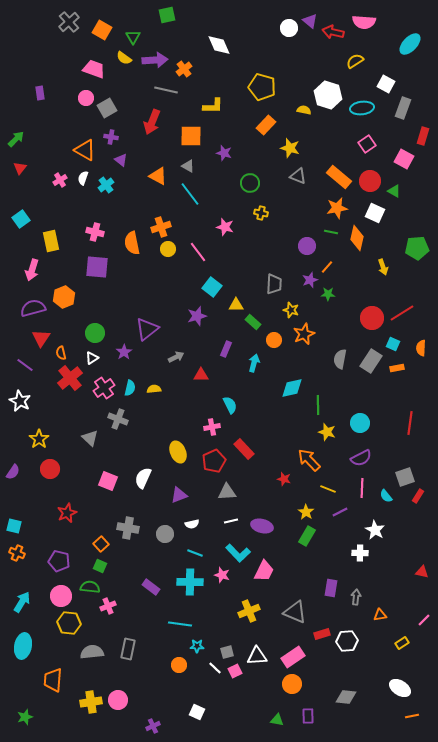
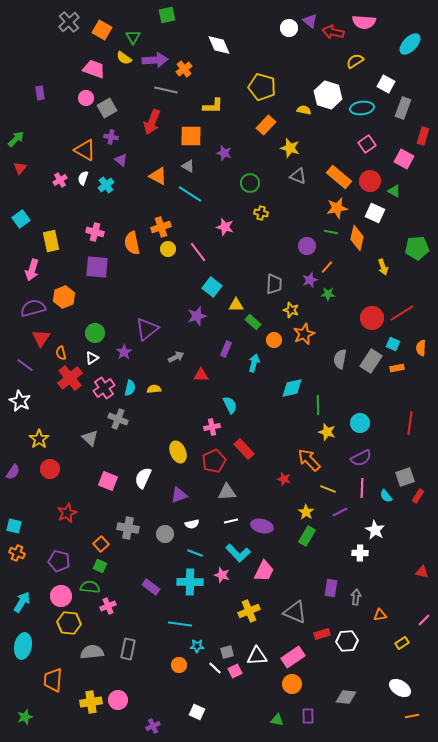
cyan line at (190, 194): rotated 20 degrees counterclockwise
